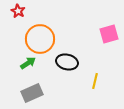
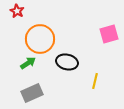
red star: moved 1 px left
